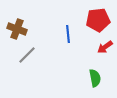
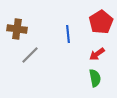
red pentagon: moved 3 px right, 2 px down; rotated 25 degrees counterclockwise
brown cross: rotated 12 degrees counterclockwise
red arrow: moved 8 px left, 7 px down
gray line: moved 3 px right
